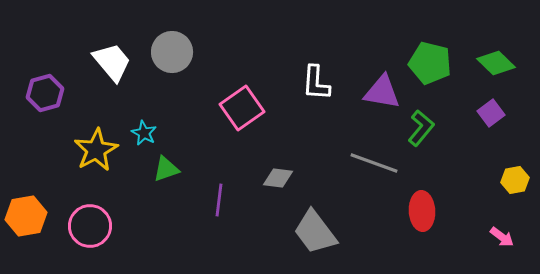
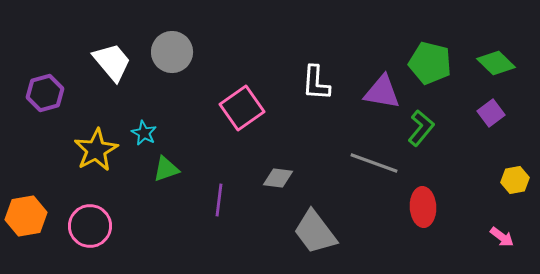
red ellipse: moved 1 px right, 4 px up
